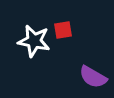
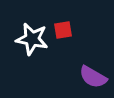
white star: moved 2 px left, 2 px up
